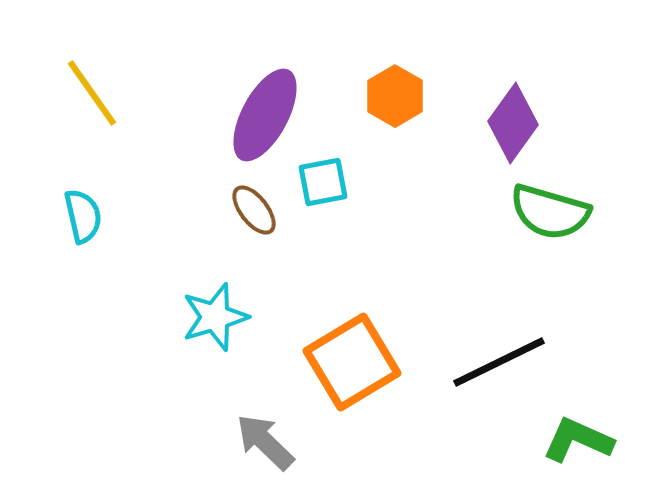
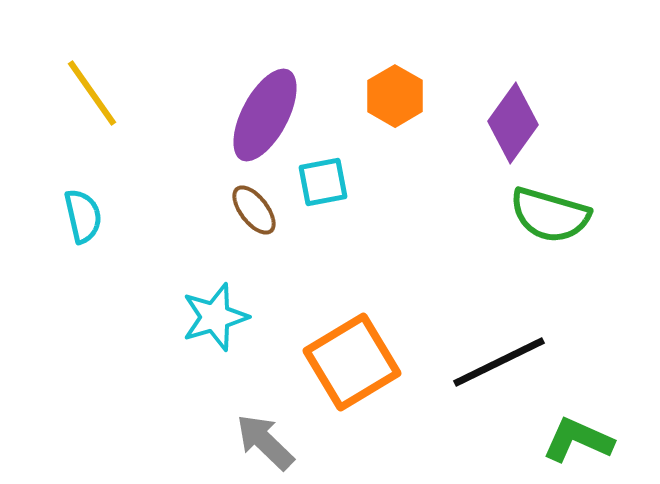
green semicircle: moved 3 px down
